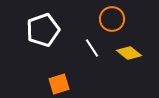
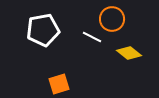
white pentagon: rotated 8 degrees clockwise
white line: moved 11 px up; rotated 30 degrees counterclockwise
